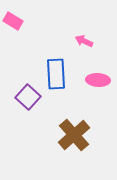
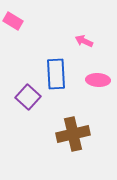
brown cross: moved 1 px left, 1 px up; rotated 28 degrees clockwise
